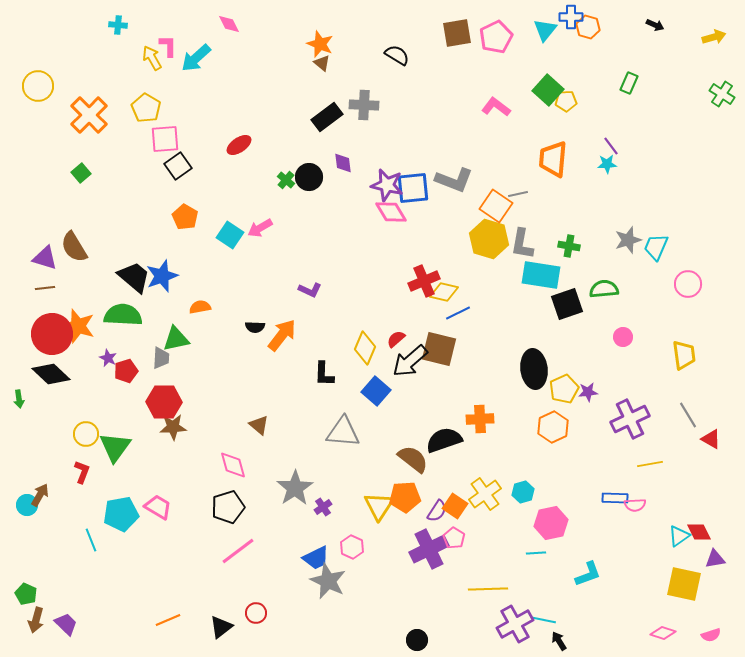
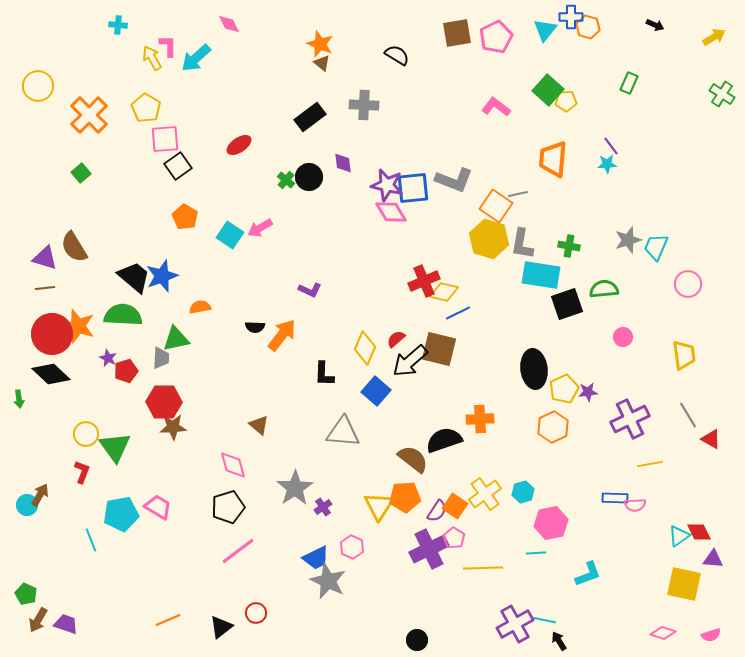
yellow arrow at (714, 37): rotated 15 degrees counterclockwise
black rectangle at (327, 117): moved 17 px left
green triangle at (115, 447): rotated 12 degrees counterclockwise
purple triangle at (715, 559): moved 2 px left; rotated 15 degrees clockwise
yellow line at (488, 589): moved 5 px left, 21 px up
brown arrow at (36, 620): moved 2 px right; rotated 15 degrees clockwise
purple trapezoid at (66, 624): rotated 25 degrees counterclockwise
